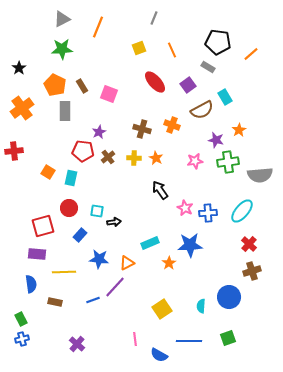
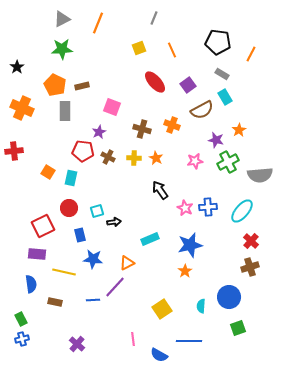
orange line at (98, 27): moved 4 px up
orange line at (251, 54): rotated 21 degrees counterclockwise
gray rectangle at (208, 67): moved 14 px right, 7 px down
black star at (19, 68): moved 2 px left, 1 px up
brown rectangle at (82, 86): rotated 72 degrees counterclockwise
pink square at (109, 94): moved 3 px right, 13 px down
orange cross at (22, 108): rotated 30 degrees counterclockwise
brown cross at (108, 157): rotated 24 degrees counterclockwise
green cross at (228, 162): rotated 20 degrees counterclockwise
cyan square at (97, 211): rotated 24 degrees counterclockwise
blue cross at (208, 213): moved 6 px up
red square at (43, 226): rotated 10 degrees counterclockwise
blue rectangle at (80, 235): rotated 56 degrees counterclockwise
cyan rectangle at (150, 243): moved 4 px up
red cross at (249, 244): moved 2 px right, 3 px up
blue star at (190, 245): rotated 10 degrees counterclockwise
blue star at (99, 259): moved 6 px left
orange star at (169, 263): moved 16 px right, 8 px down
brown cross at (252, 271): moved 2 px left, 4 px up
yellow line at (64, 272): rotated 15 degrees clockwise
blue line at (93, 300): rotated 16 degrees clockwise
green square at (228, 338): moved 10 px right, 10 px up
pink line at (135, 339): moved 2 px left
